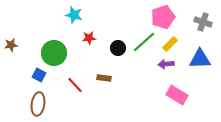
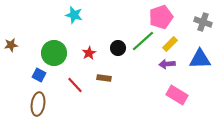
pink pentagon: moved 2 px left
red star: moved 15 px down; rotated 24 degrees counterclockwise
green line: moved 1 px left, 1 px up
purple arrow: moved 1 px right
